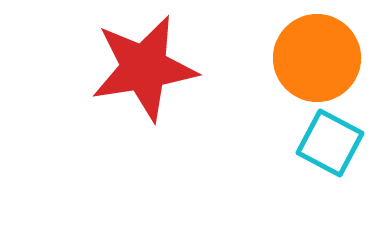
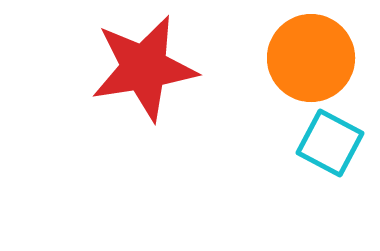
orange circle: moved 6 px left
